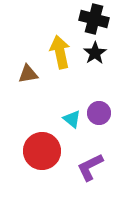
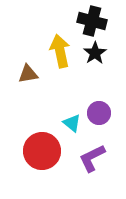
black cross: moved 2 px left, 2 px down
yellow arrow: moved 1 px up
cyan triangle: moved 4 px down
purple L-shape: moved 2 px right, 9 px up
